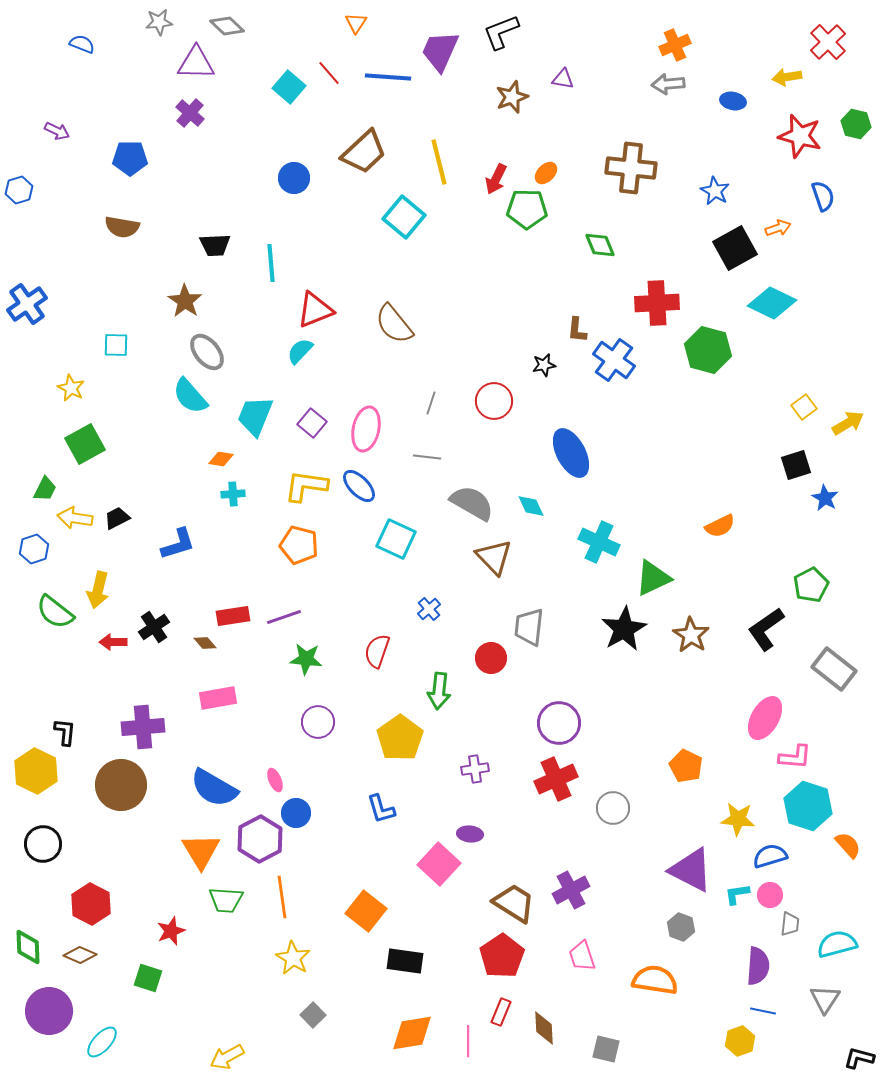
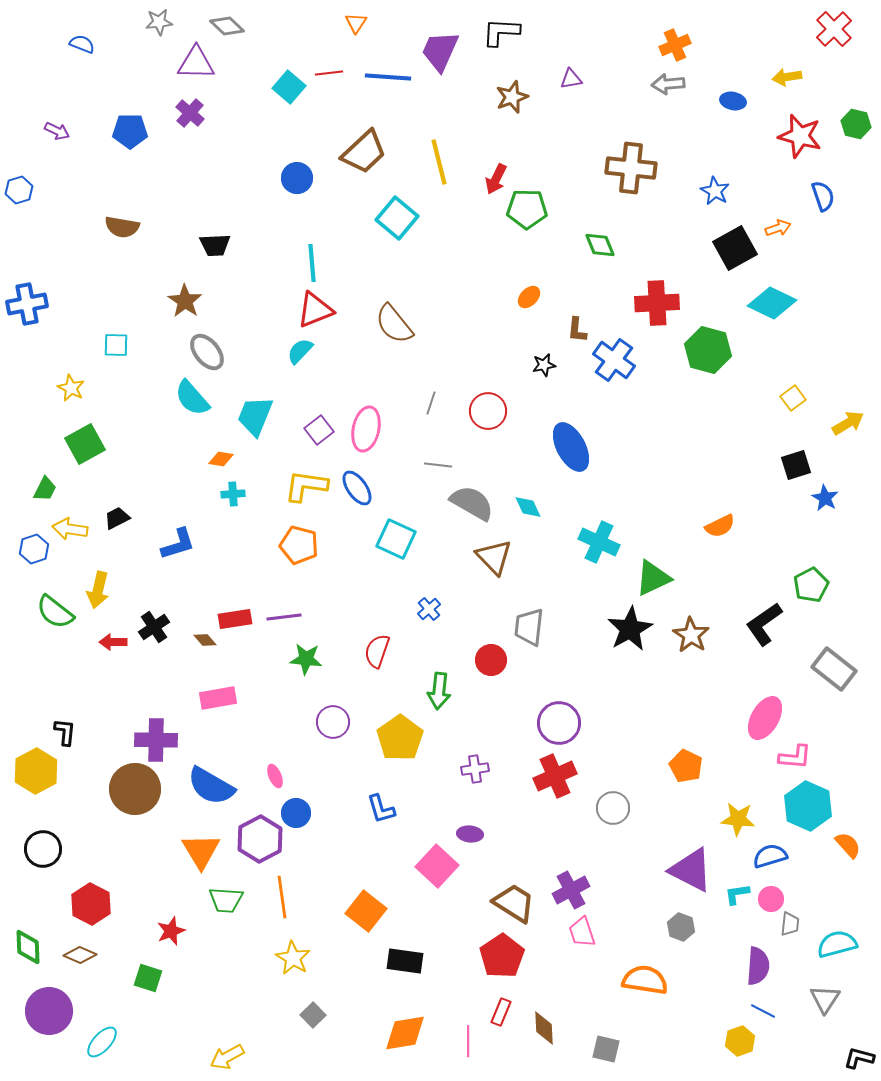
black L-shape at (501, 32): rotated 24 degrees clockwise
red cross at (828, 42): moved 6 px right, 13 px up
red line at (329, 73): rotated 56 degrees counterclockwise
purple triangle at (563, 79): moved 8 px right; rotated 20 degrees counterclockwise
blue pentagon at (130, 158): moved 27 px up
orange ellipse at (546, 173): moved 17 px left, 124 px down
blue circle at (294, 178): moved 3 px right
cyan square at (404, 217): moved 7 px left, 1 px down
cyan line at (271, 263): moved 41 px right
blue cross at (27, 304): rotated 24 degrees clockwise
cyan semicircle at (190, 396): moved 2 px right, 2 px down
red circle at (494, 401): moved 6 px left, 10 px down
yellow square at (804, 407): moved 11 px left, 9 px up
purple square at (312, 423): moved 7 px right, 7 px down; rotated 12 degrees clockwise
blue ellipse at (571, 453): moved 6 px up
gray line at (427, 457): moved 11 px right, 8 px down
blue ellipse at (359, 486): moved 2 px left, 2 px down; rotated 9 degrees clockwise
cyan diamond at (531, 506): moved 3 px left, 1 px down
yellow arrow at (75, 518): moved 5 px left, 11 px down
red rectangle at (233, 616): moved 2 px right, 3 px down
purple line at (284, 617): rotated 12 degrees clockwise
black star at (624, 629): moved 6 px right
black L-shape at (766, 629): moved 2 px left, 5 px up
brown diamond at (205, 643): moved 3 px up
red circle at (491, 658): moved 2 px down
purple circle at (318, 722): moved 15 px right
purple cross at (143, 727): moved 13 px right, 13 px down; rotated 6 degrees clockwise
yellow hexagon at (36, 771): rotated 6 degrees clockwise
red cross at (556, 779): moved 1 px left, 3 px up
pink ellipse at (275, 780): moved 4 px up
brown circle at (121, 785): moved 14 px right, 4 px down
blue semicircle at (214, 788): moved 3 px left, 2 px up
cyan hexagon at (808, 806): rotated 6 degrees clockwise
black circle at (43, 844): moved 5 px down
pink square at (439, 864): moved 2 px left, 2 px down
pink circle at (770, 895): moved 1 px right, 4 px down
pink trapezoid at (582, 956): moved 24 px up
orange semicircle at (655, 980): moved 10 px left
blue line at (763, 1011): rotated 15 degrees clockwise
orange diamond at (412, 1033): moved 7 px left
